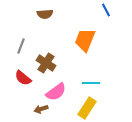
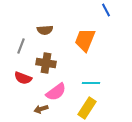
brown semicircle: moved 16 px down
brown cross: rotated 24 degrees counterclockwise
red semicircle: rotated 18 degrees counterclockwise
